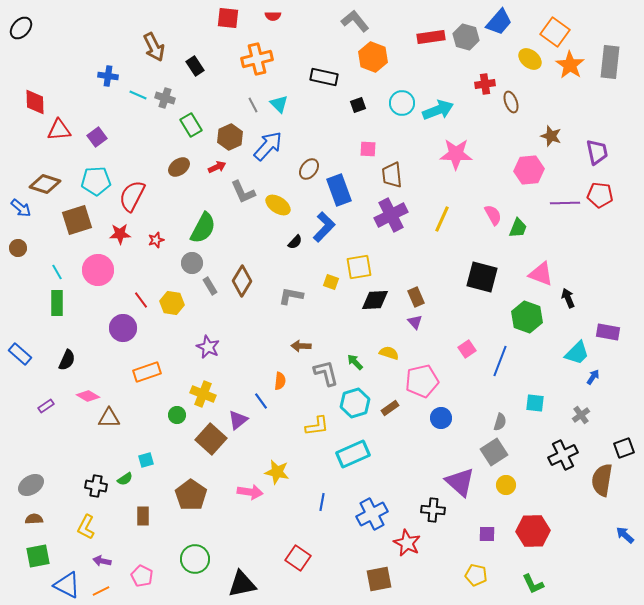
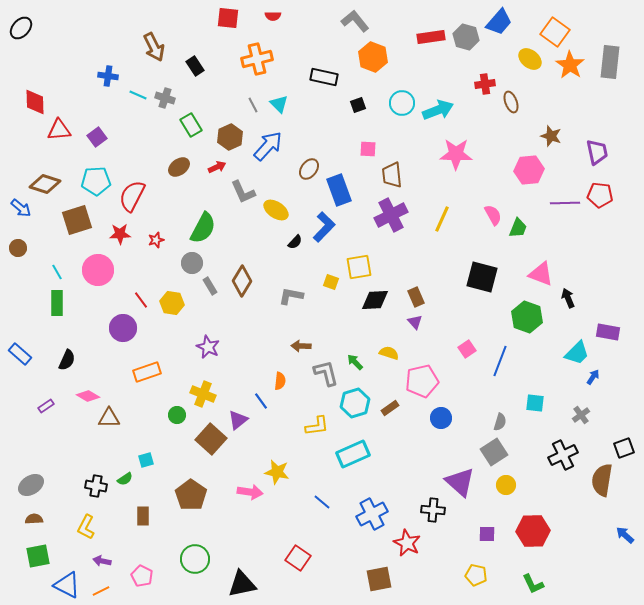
yellow ellipse at (278, 205): moved 2 px left, 5 px down
blue line at (322, 502): rotated 60 degrees counterclockwise
